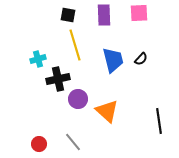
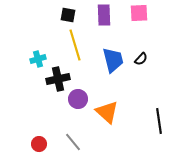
orange triangle: moved 1 px down
